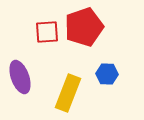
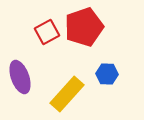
red square: rotated 25 degrees counterclockwise
yellow rectangle: moved 1 px left, 1 px down; rotated 21 degrees clockwise
